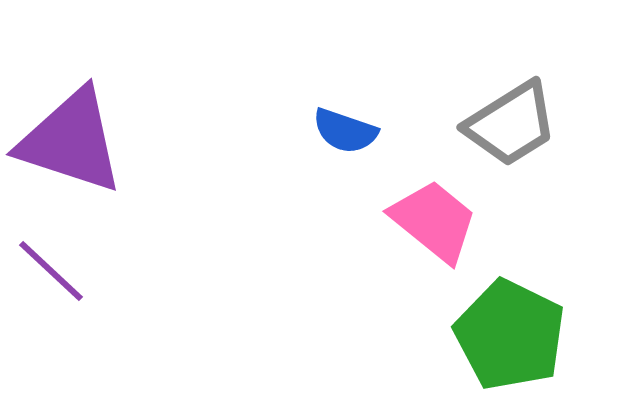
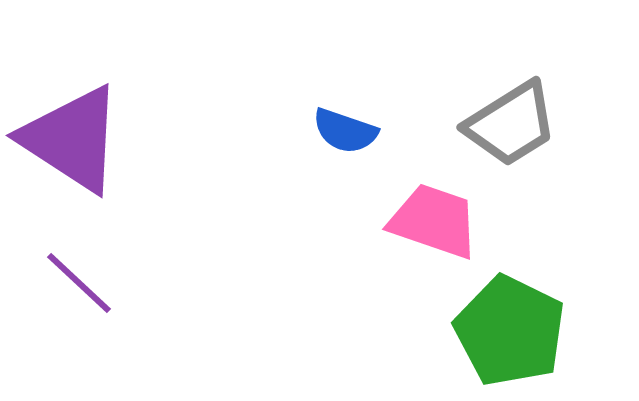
purple triangle: moved 1 px right, 2 px up; rotated 15 degrees clockwise
pink trapezoid: rotated 20 degrees counterclockwise
purple line: moved 28 px right, 12 px down
green pentagon: moved 4 px up
